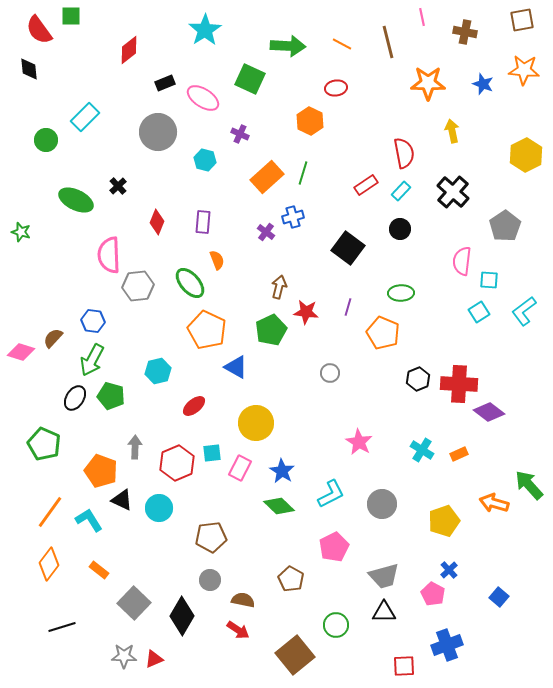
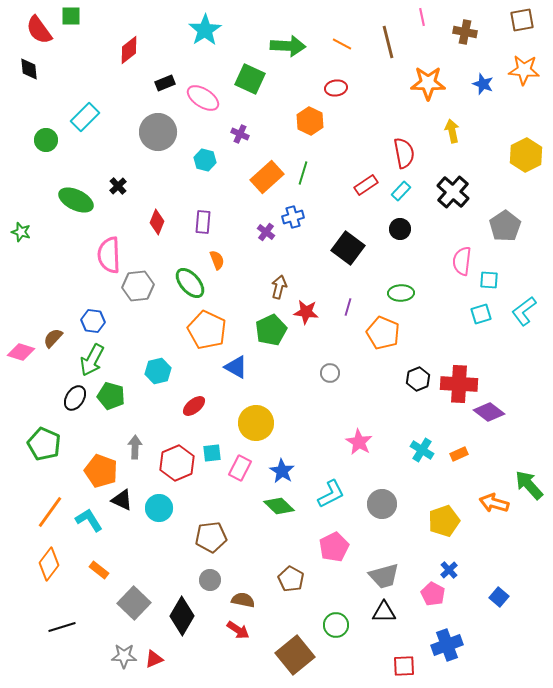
cyan square at (479, 312): moved 2 px right, 2 px down; rotated 15 degrees clockwise
